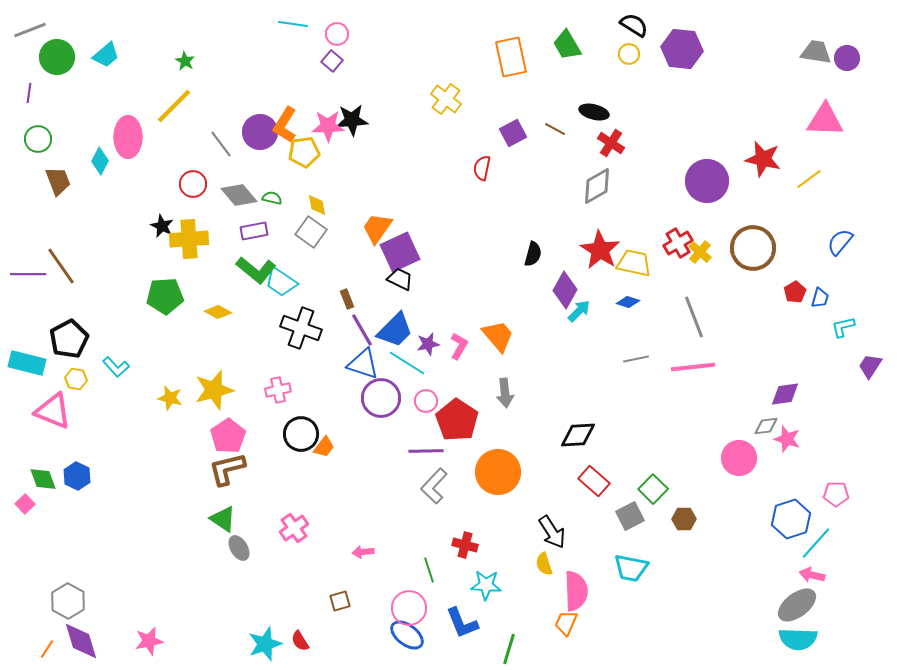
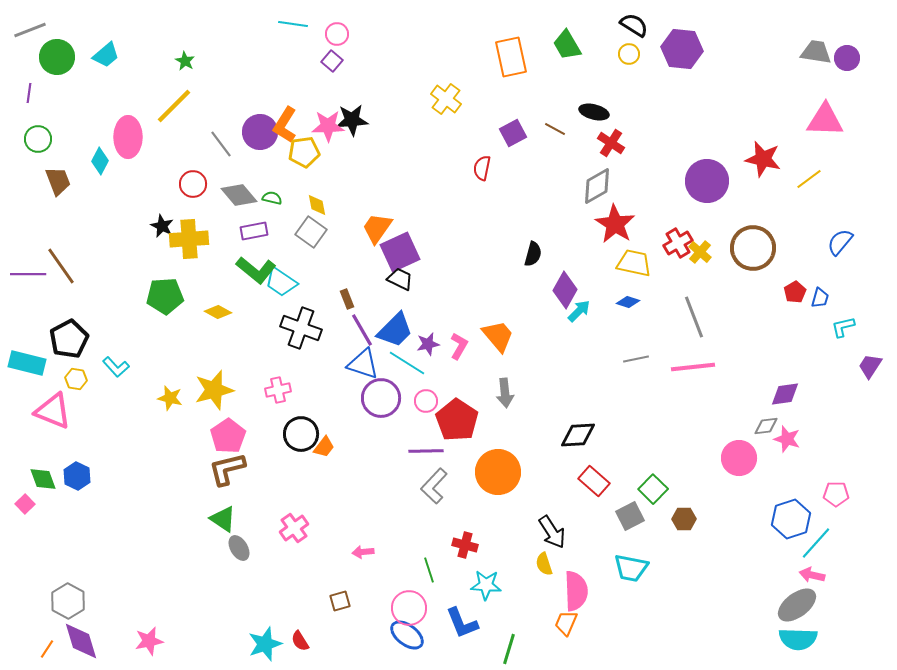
red star at (600, 250): moved 15 px right, 26 px up
